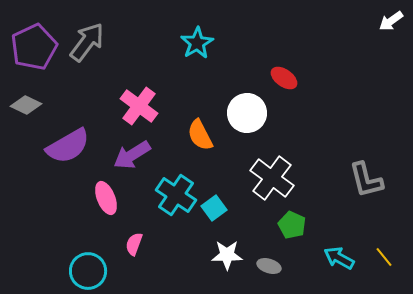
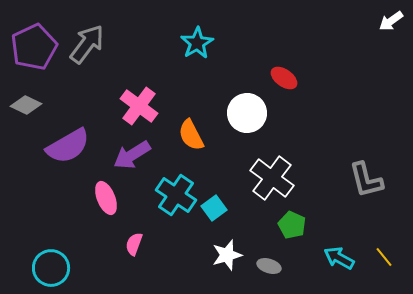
gray arrow: moved 2 px down
orange semicircle: moved 9 px left
white star: rotated 16 degrees counterclockwise
cyan circle: moved 37 px left, 3 px up
